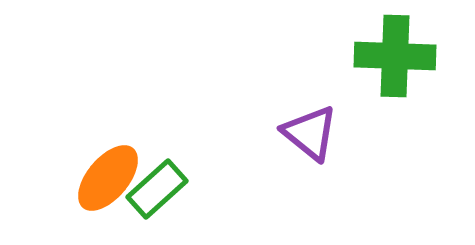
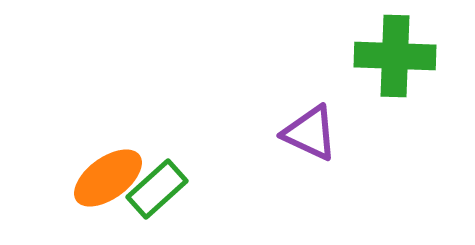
purple triangle: rotated 14 degrees counterclockwise
orange ellipse: rotated 14 degrees clockwise
